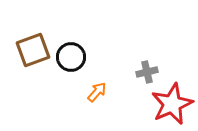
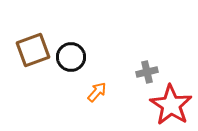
red star: moved 1 px left, 1 px down; rotated 15 degrees counterclockwise
